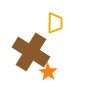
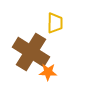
orange star: rotated 30 degrees counterclockwise
